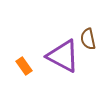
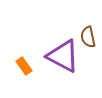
brown semicircle: moved 2 px up
